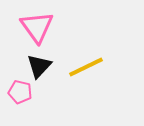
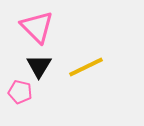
pink triangle: rotated 9 degrees counterclockwise
black triangle: rotated 12 degrees counterclockwise
